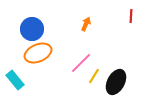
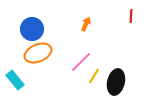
pink line: moved 1 px up
black ellipse: rotated 15 degrees counterclockwise
